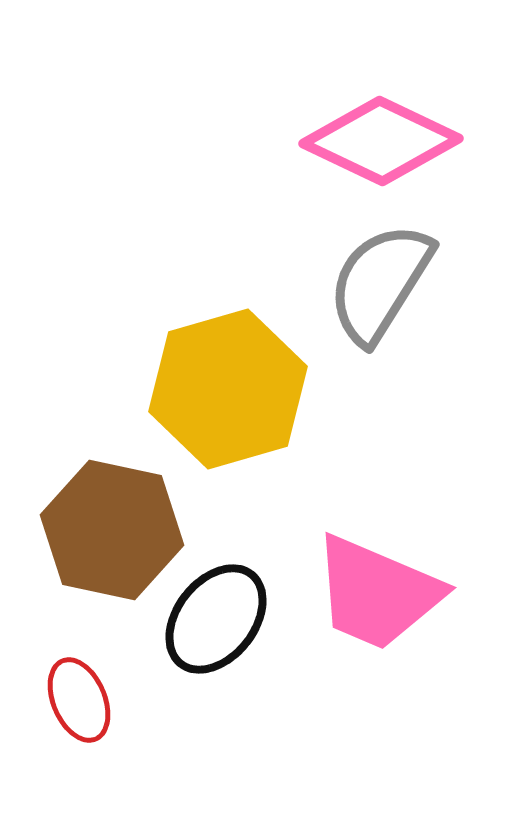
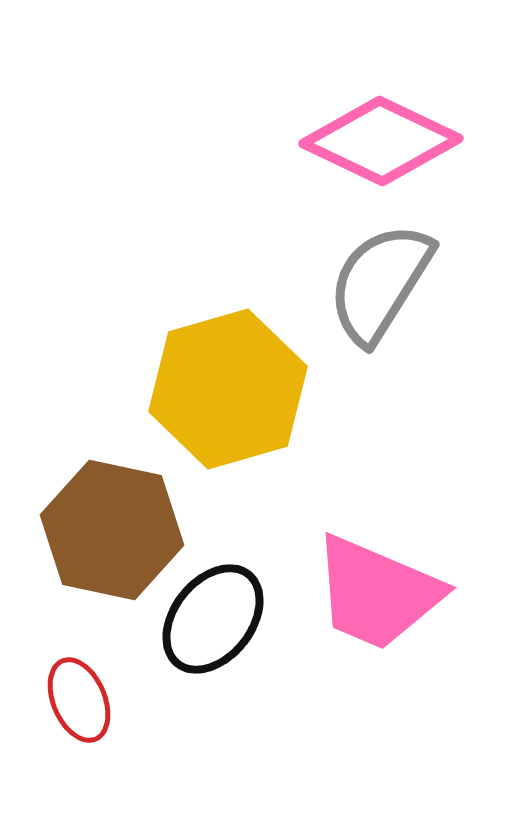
black ellipse: moved 3 px left
